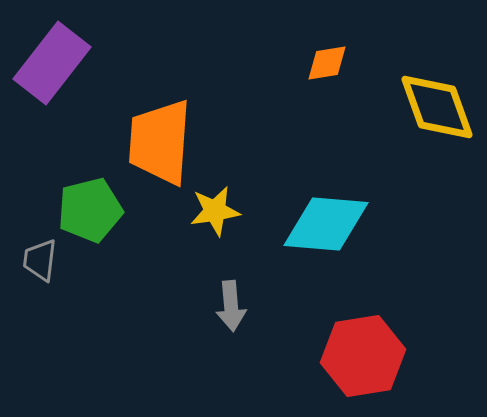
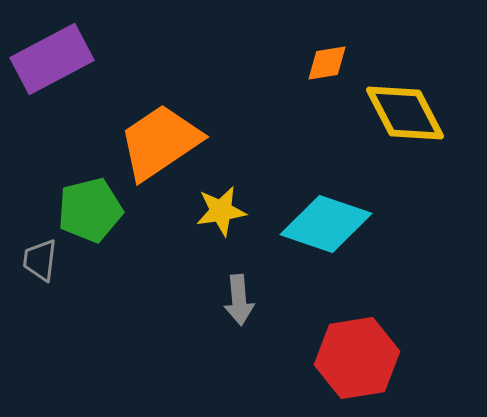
purple rectangle: moved 4 px up; rotated 24 degrees clockwise
yellow diamond: moved 32 px left, 6 px down; rotated 8 degrees counterclockwise
orange trapezoid: rotated 52 degrees clockwise
yellow star: moved 6 px right
cyan diamond: rotated 14 degrees clockwise
gray arrow: moved 8 px right, 6 px up
red hexagon: moved 6 px left, 2 px down
